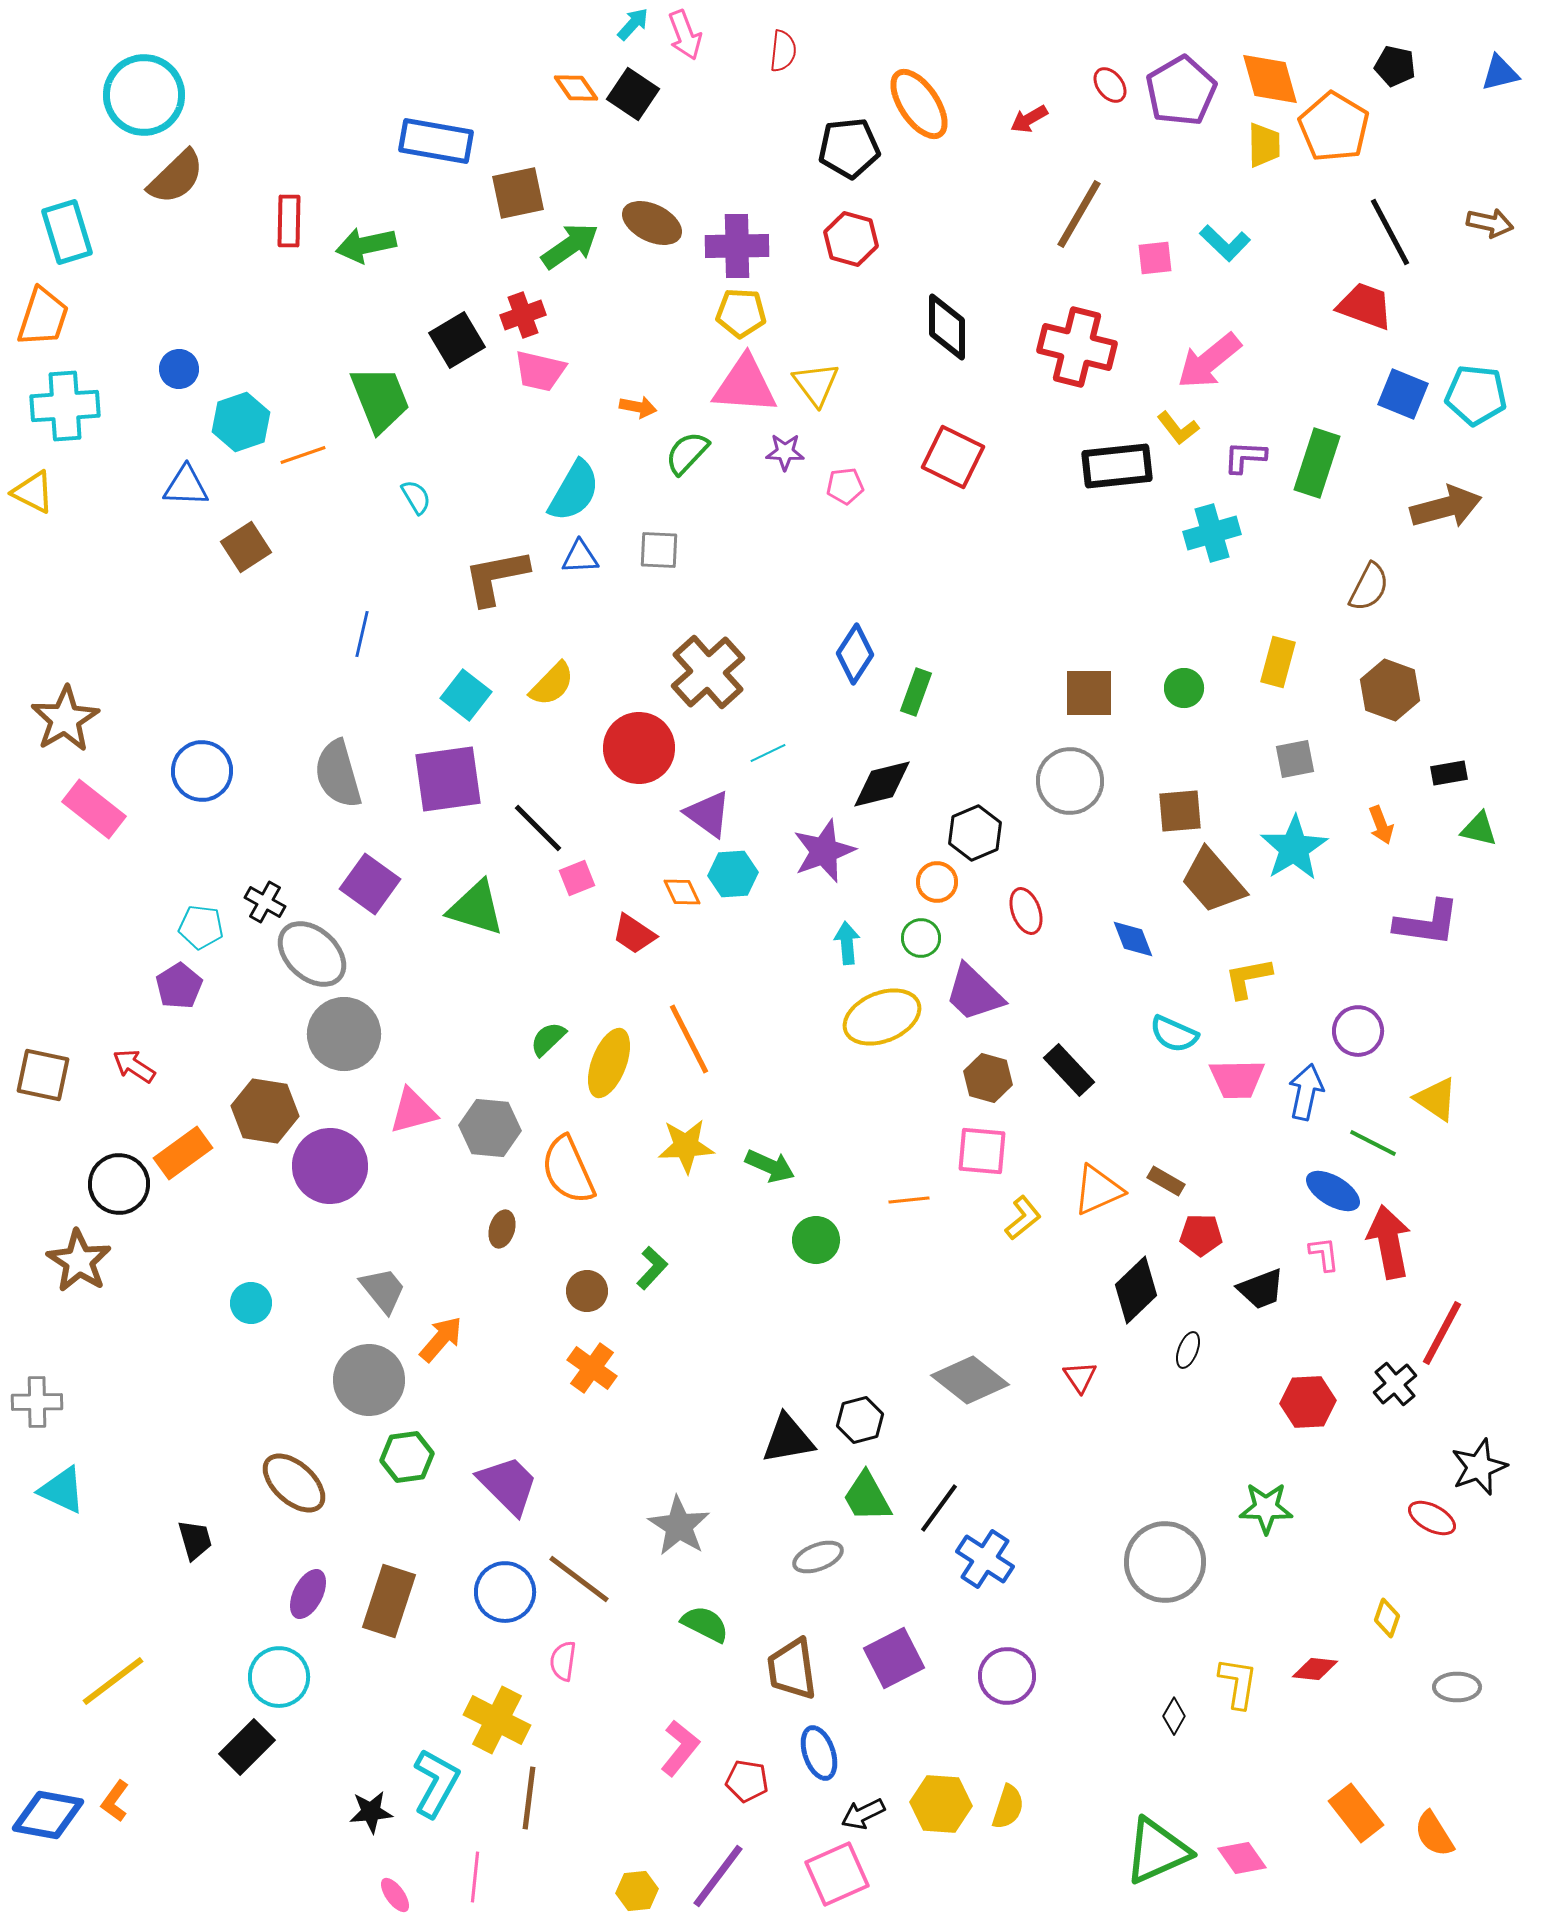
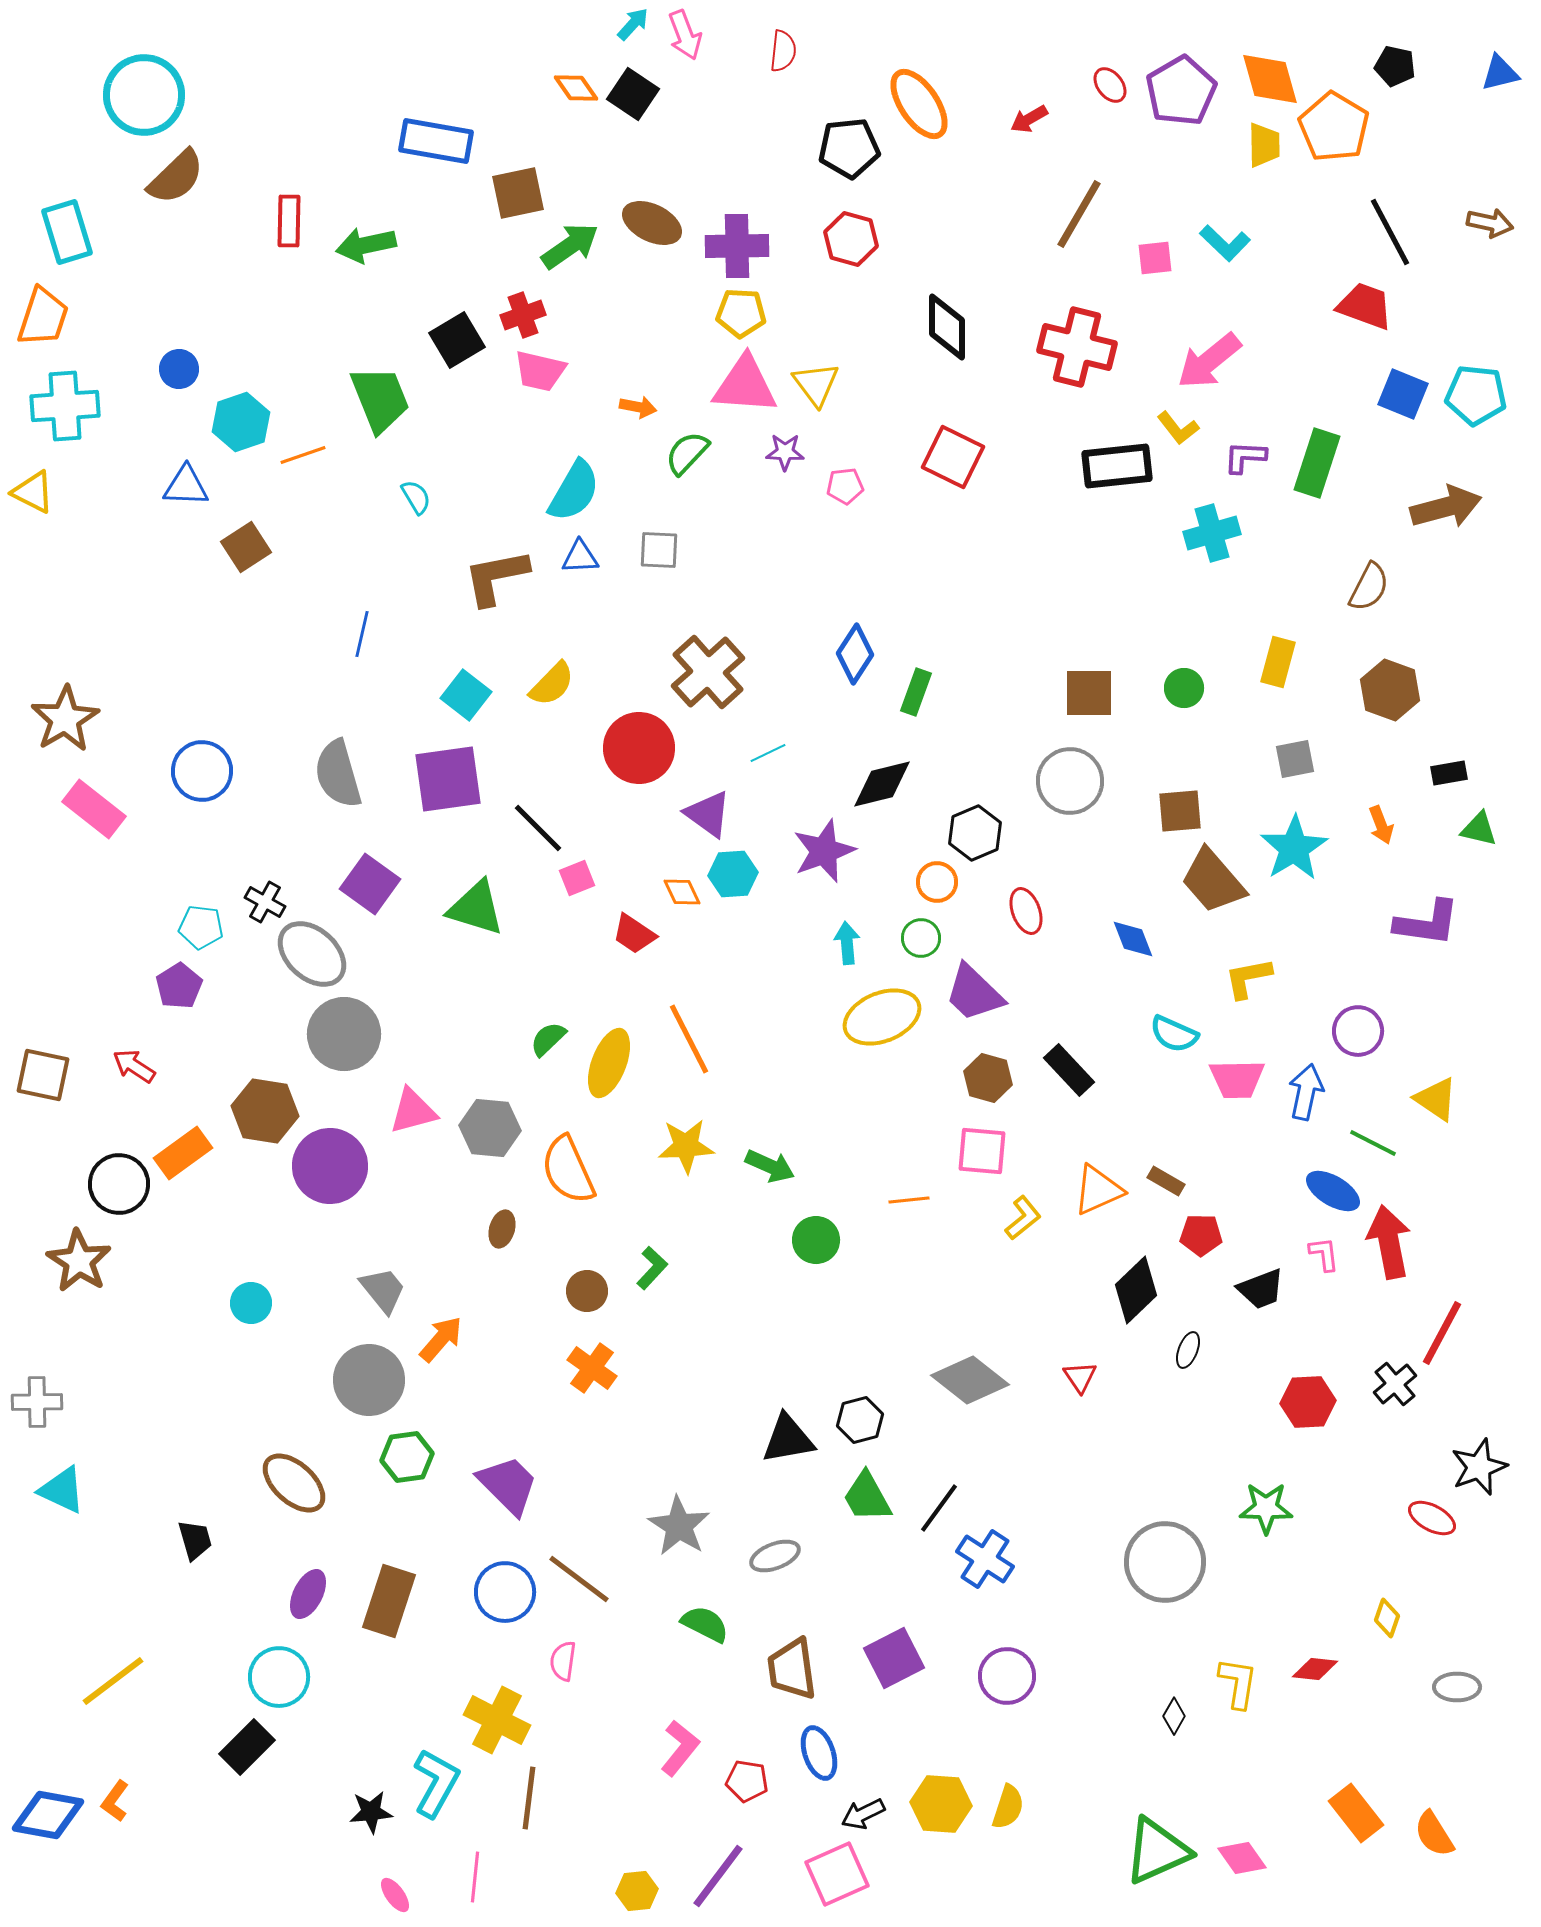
gray ellipse at (818, 1557): moved 43 px left, 1 px up
